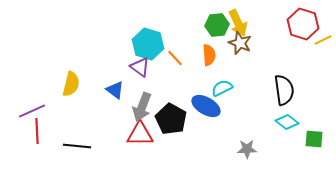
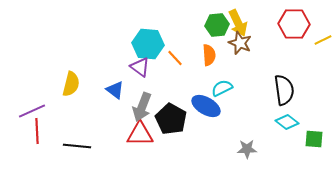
red hexagon: moved 9 px left; rotated 16 degrees counterclockwise
cyan hexagon: rotated 12 degrees counterclockwise
